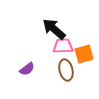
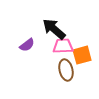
orange square: moved 2 px left, 1 px down
purple semicircle: moved 24 px up
